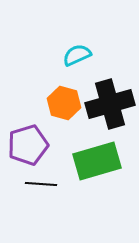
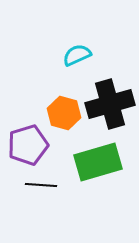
orange hexagon: moved 10 px down
green rectangle: moved 1 px right, 1 px down
black line: moved 1 px down
